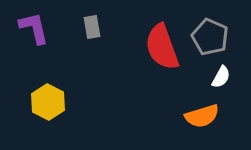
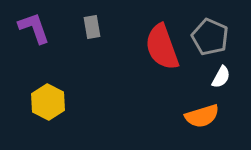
purple L-shape: rotated 6 degrees counterclockwise
